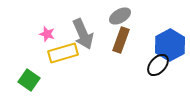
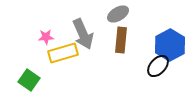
gray ellipse: moved 2 px left, 2 px up
pink star: moved 1 px left, 3 px down; rotated 21 degrees counterclockwise
brown rectangle: rotated 15 degrees counterclockwise
black ellipse: moved 1 px down
